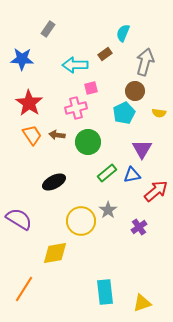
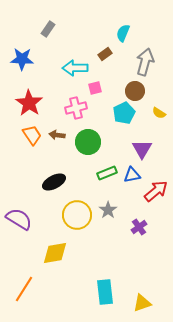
cyan arrow: moved 3 px down
pink square: moved 4 px right
yellow semicircle: rotated 24 degrees clockwise
green rectangle: rotated 18 degrees clockwise
yellow circle: moved 4 px left, 6 px up
